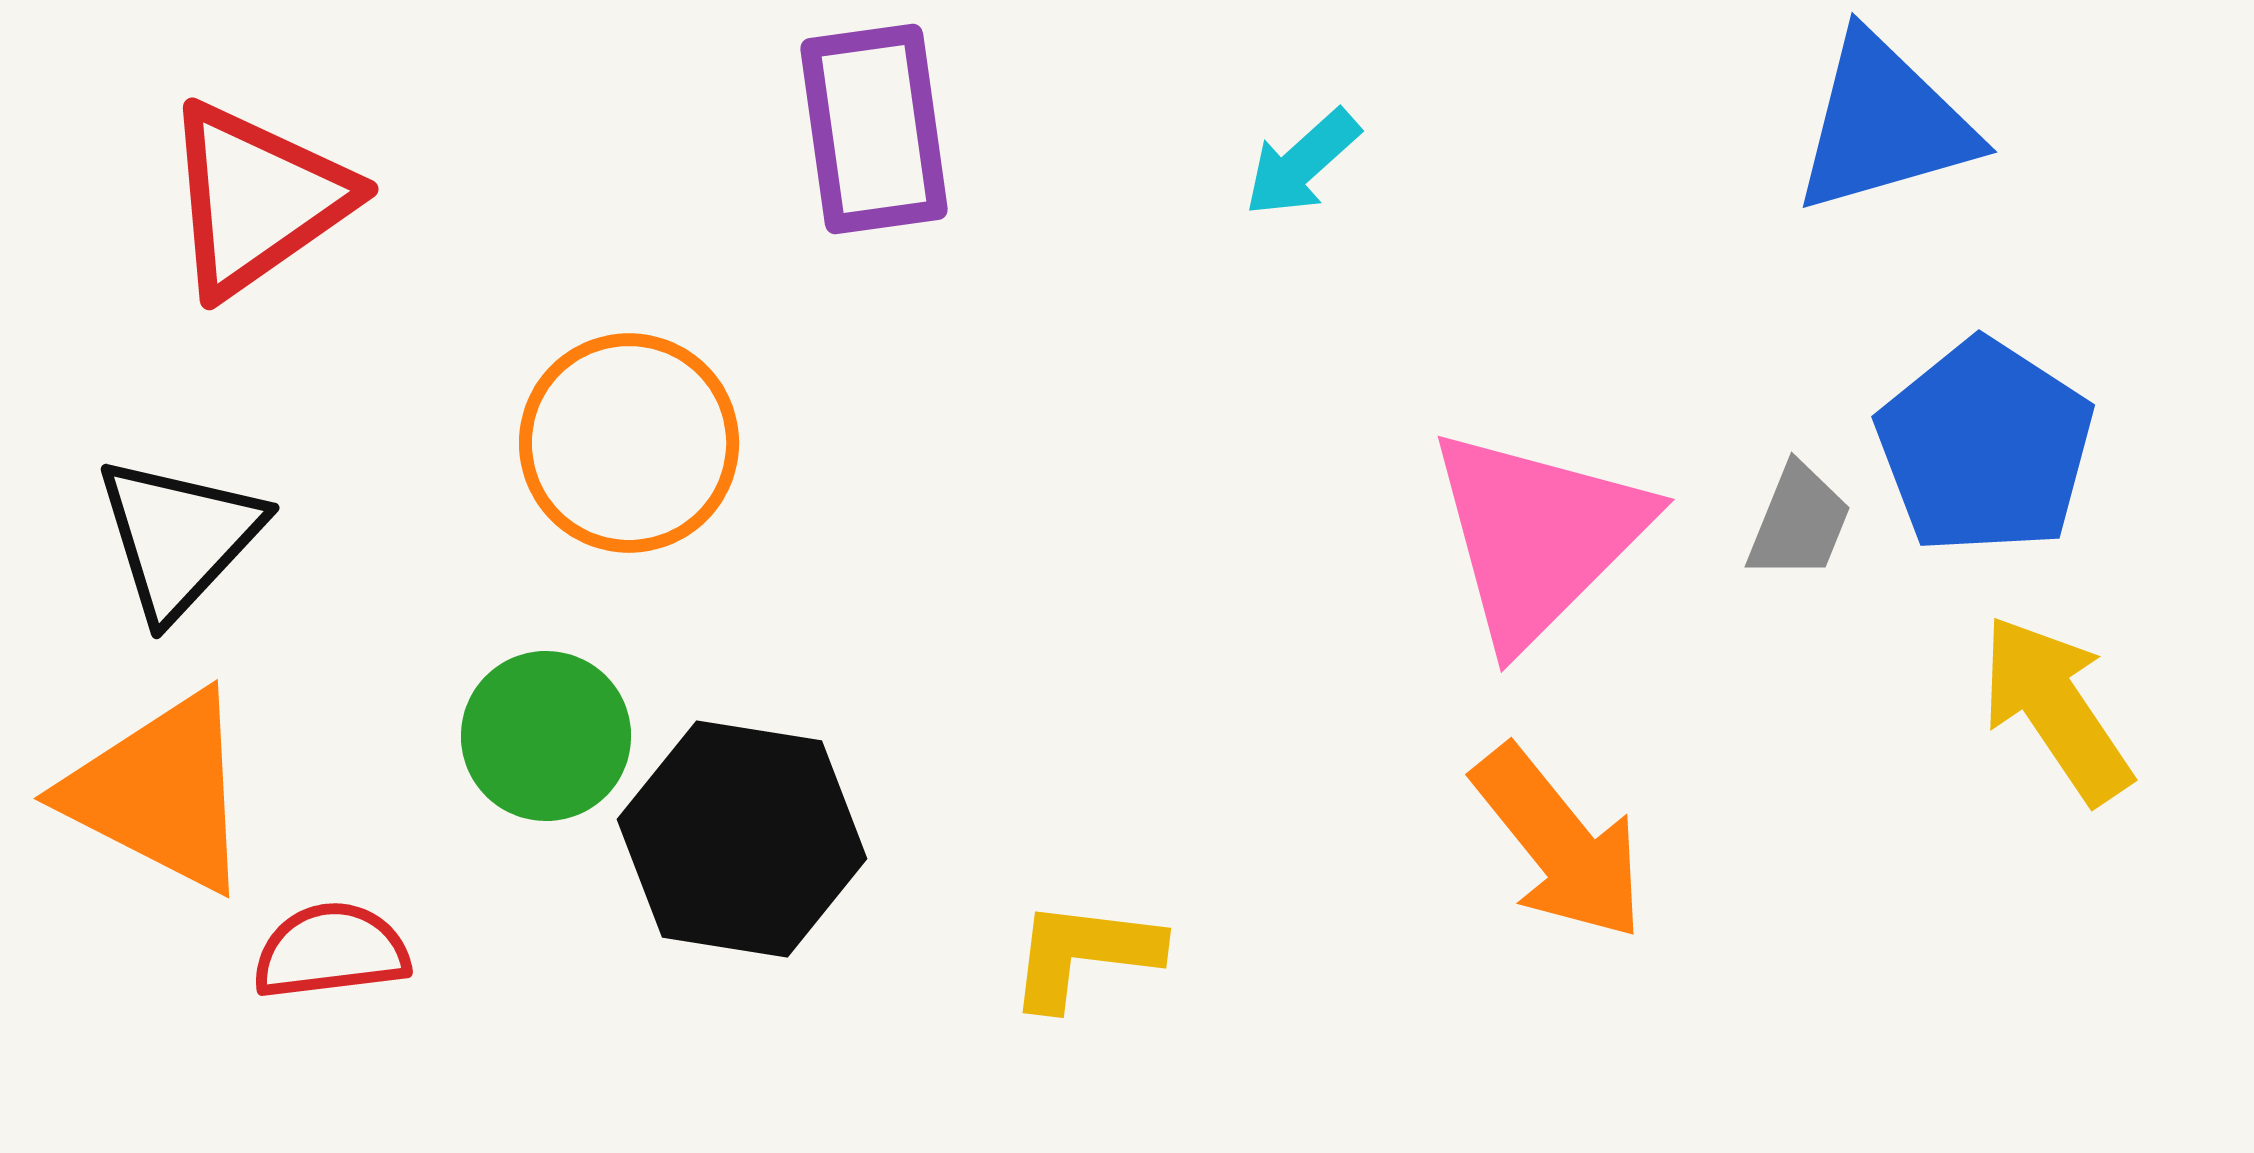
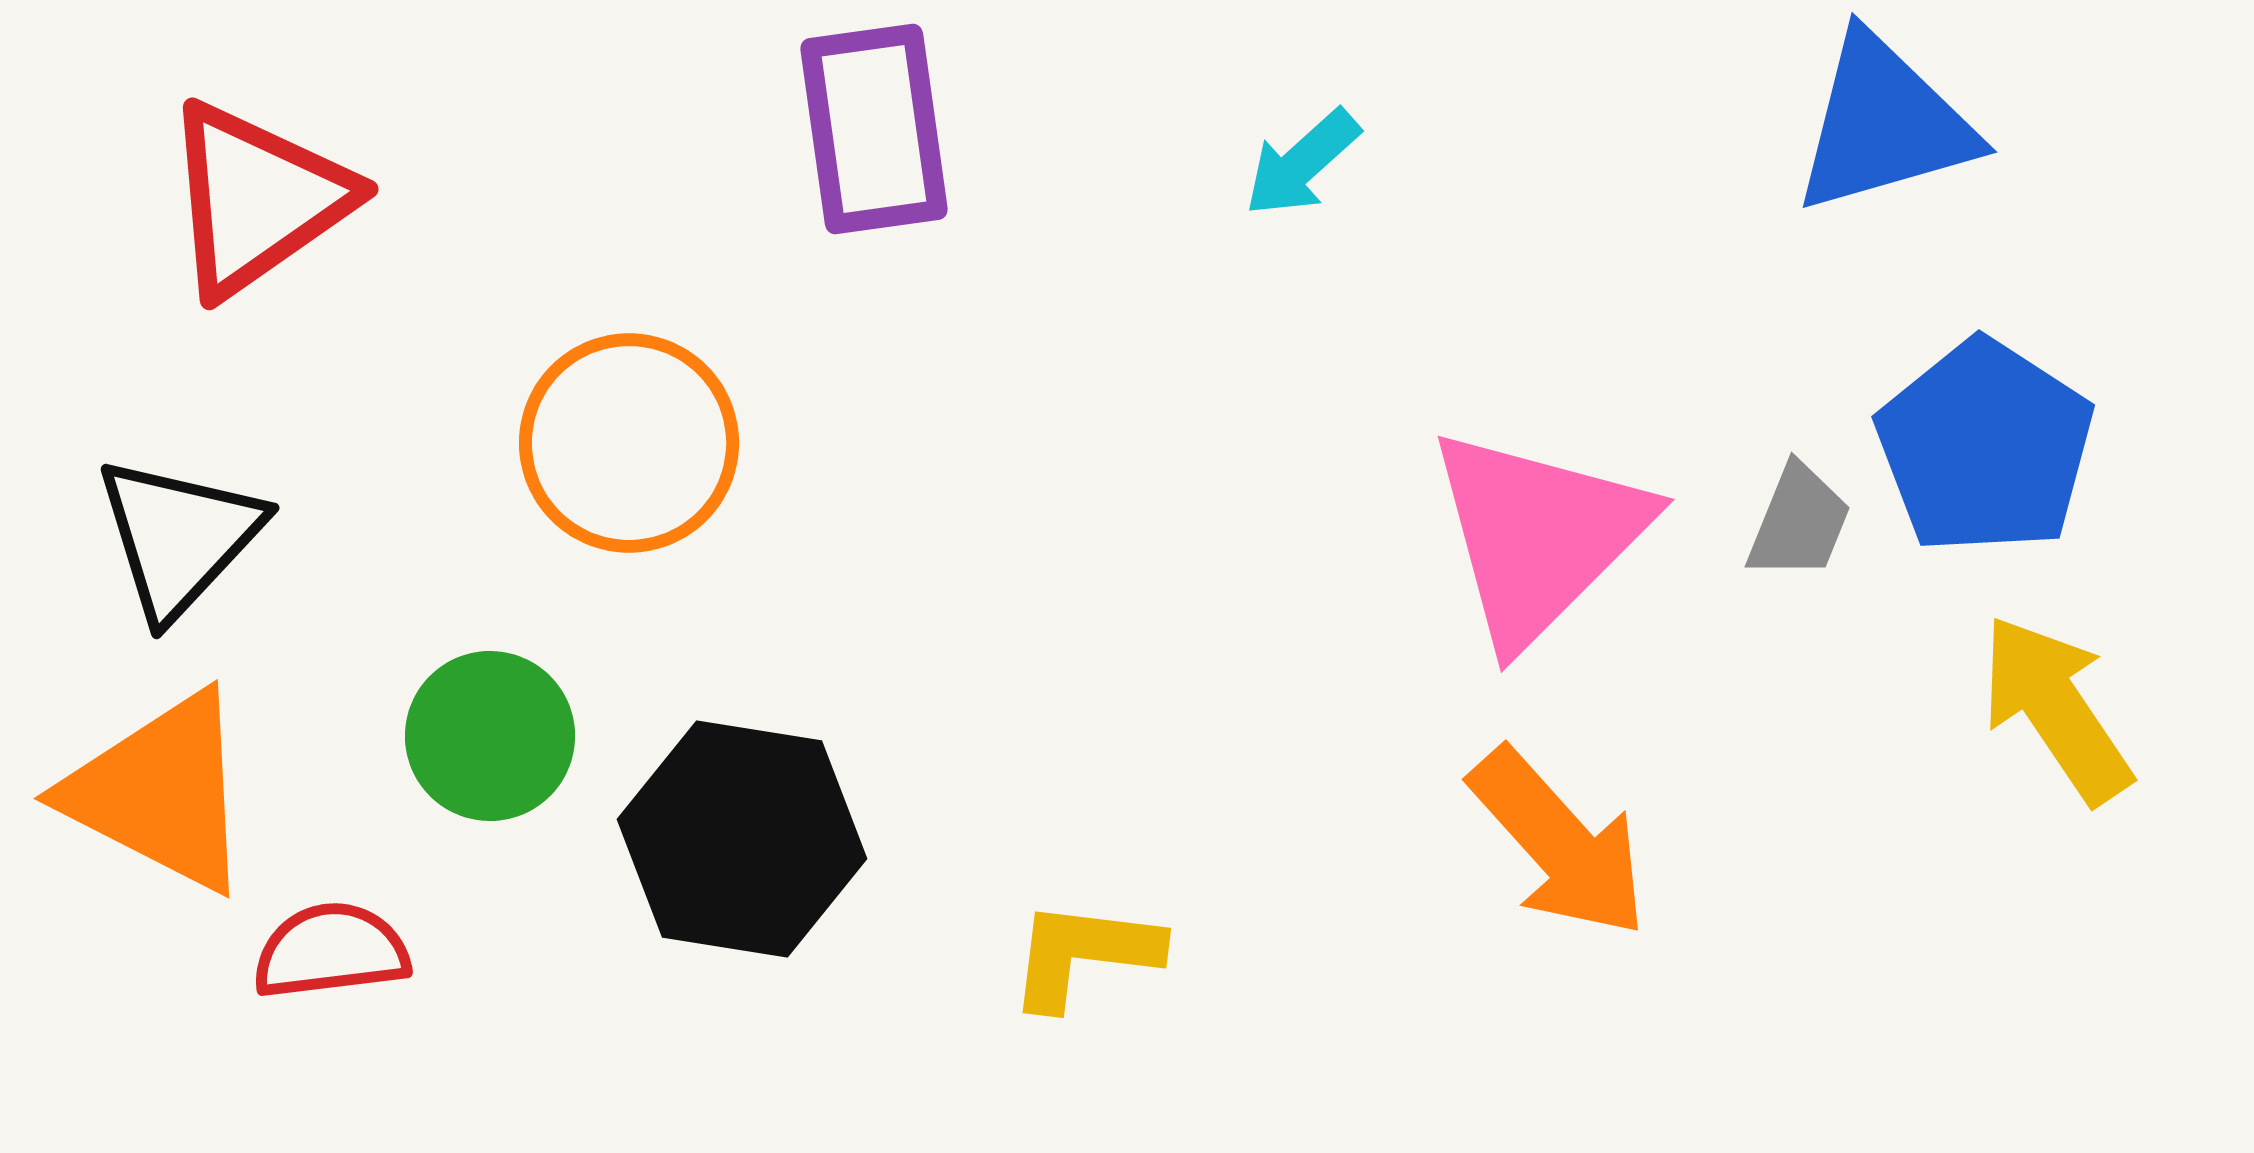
green circle: moved 56 px left
orange arrow: rotated 3 degrees counterclockwise
